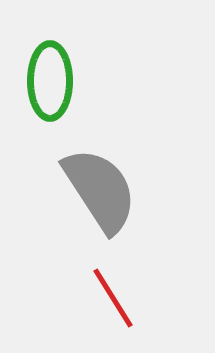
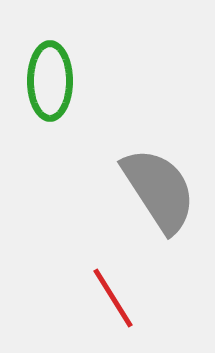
gray semicircle: moved 59 px right
